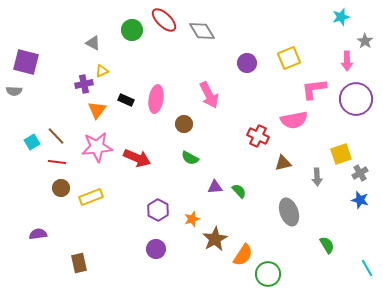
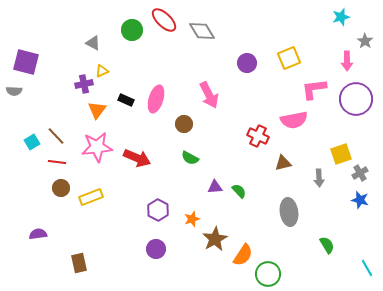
pink ellipse at (156, 99): rotated 8 degrees clockwise
gray arrow at (317, 177): moved 2 px right, 1 px down
gray ellipse at (289, 212): rotated 12 degrees clockwise
